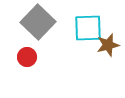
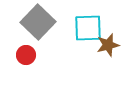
red circle: moved 1 px left, 2 px up
